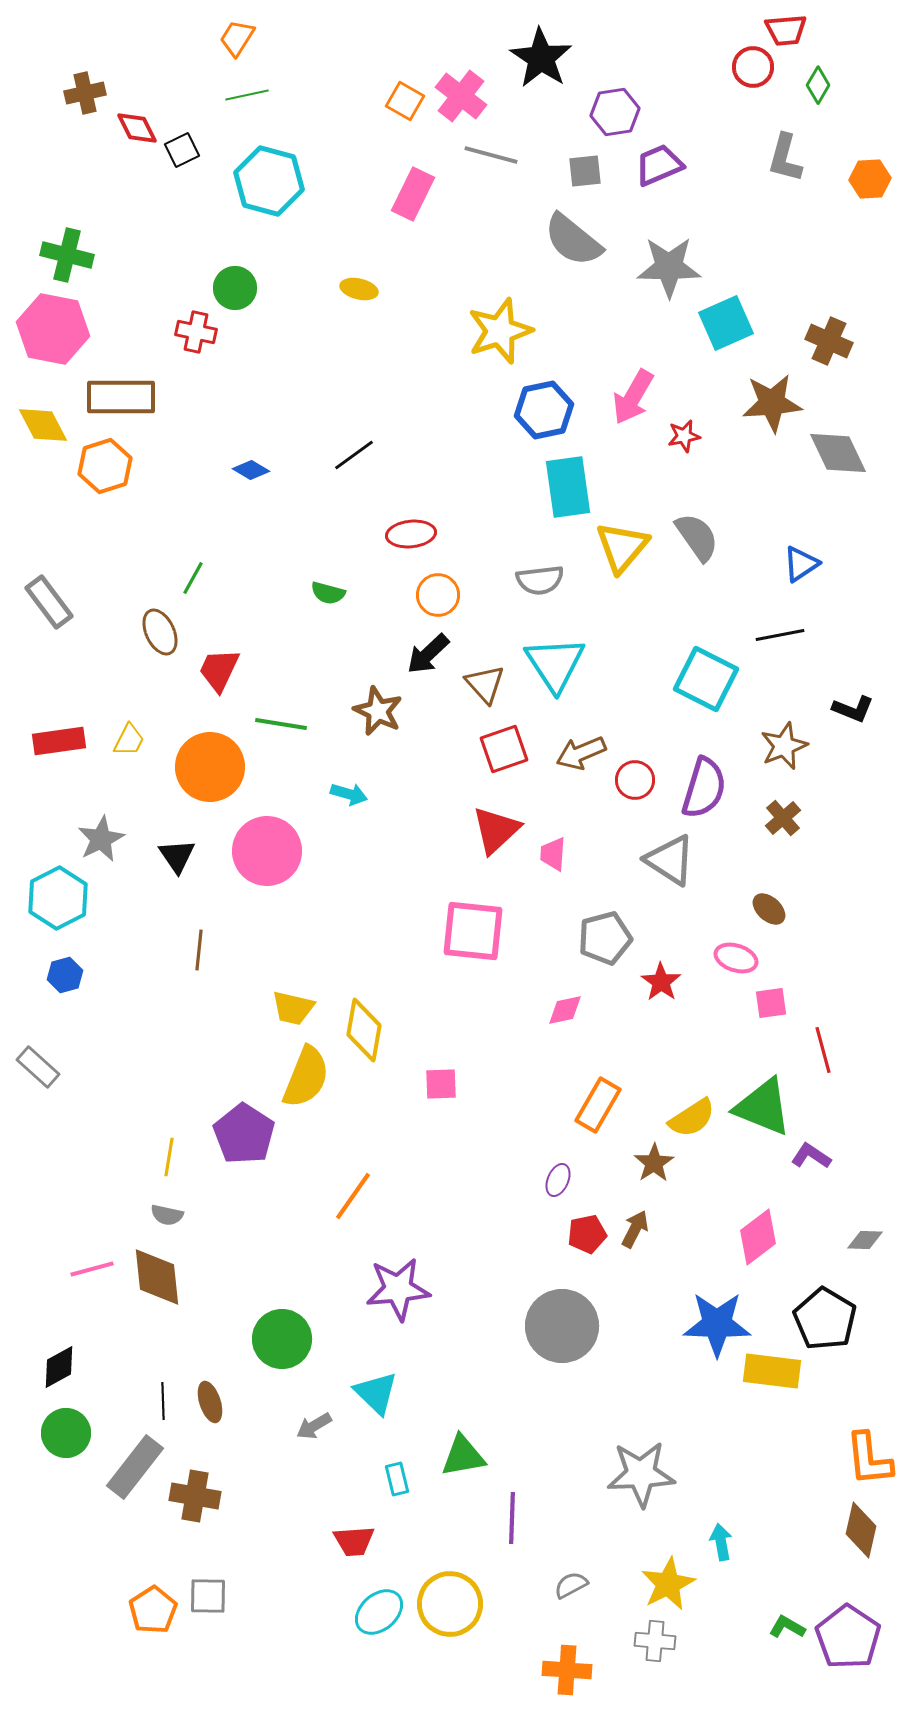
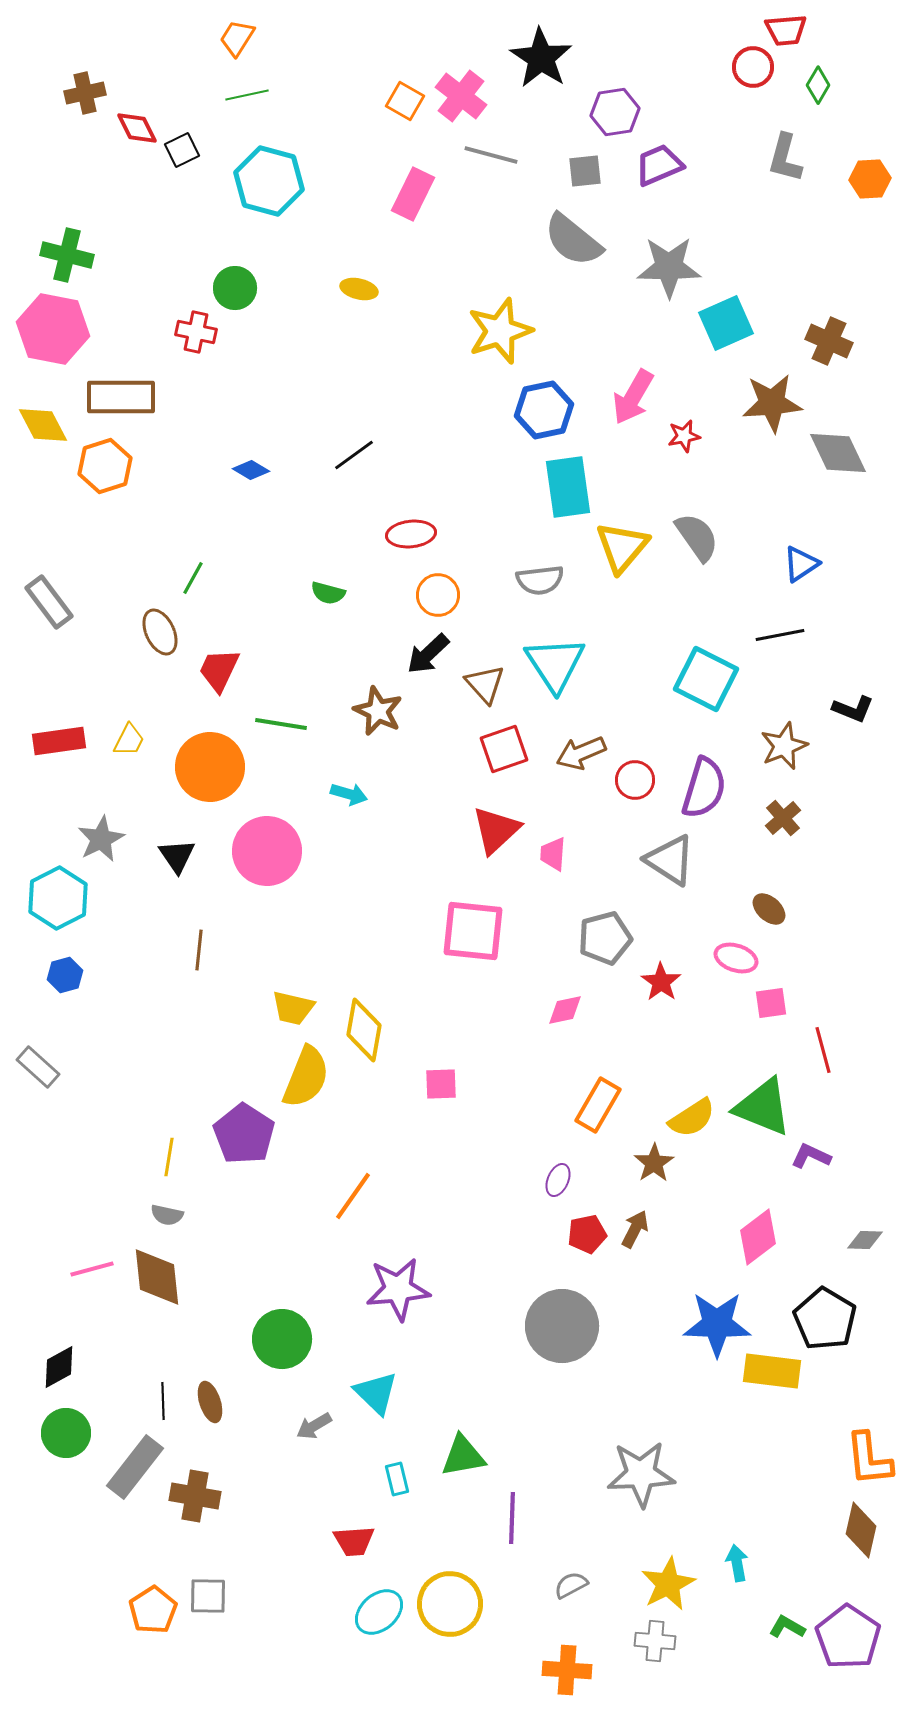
purple L-shape at (811, 1156): rotated 9 degrees counterclockwise
cyan arrow at (721, 1542): moved 16 px right, 21 px down
